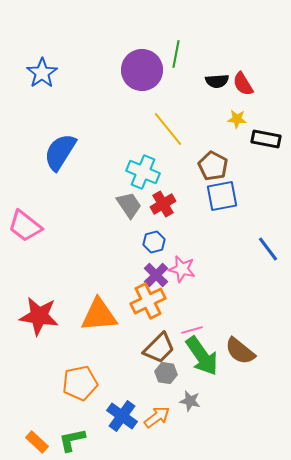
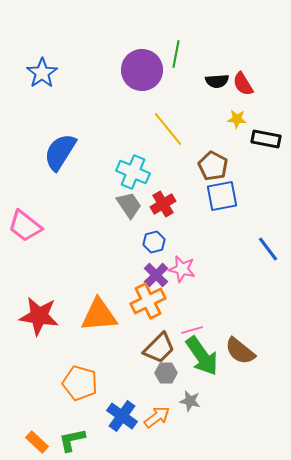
cyan cross: moved 10 px left
gray hexagon: rotated 10 degrees counterclockwise
orange pentagon: rotated 28 degrees clockwise
